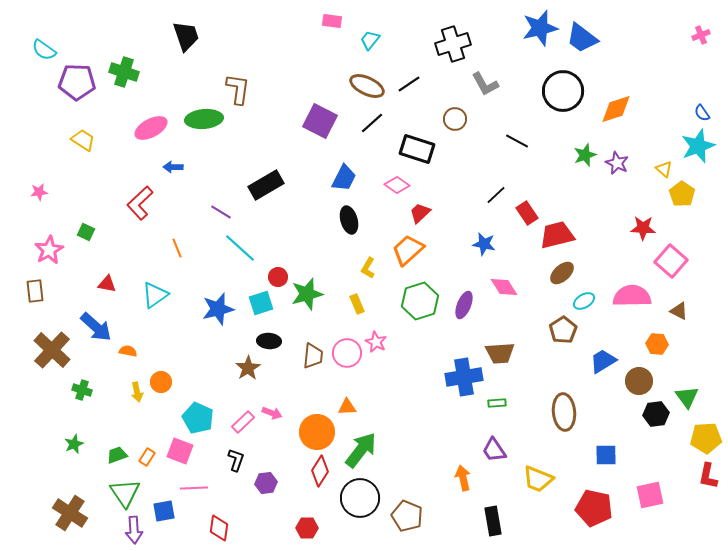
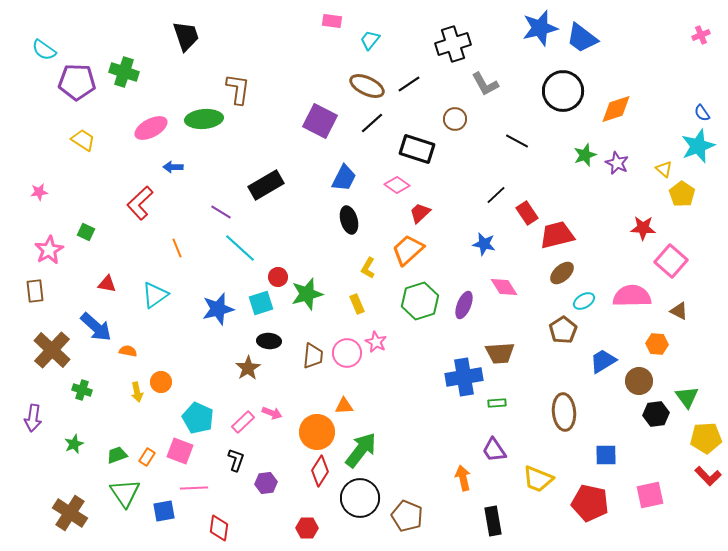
orange triangle at (347, 407): moved 3 px left, 1 px up
red L-shape at (708, 476): rotated 56 degrees counterclockwise
red pentagon at (594, 508): moved 4 px left, 5 px up
purple arrow at (134, 530): moved 101 px left, 112 px up; rotated 12 degrees clockwise
